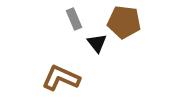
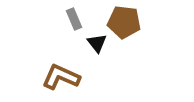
brown L-shape: moved 1 px up
